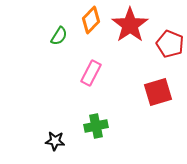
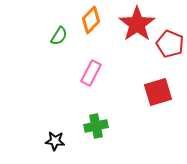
red star: moved 7 px right, 1 px up
